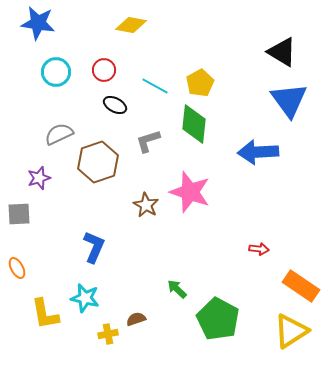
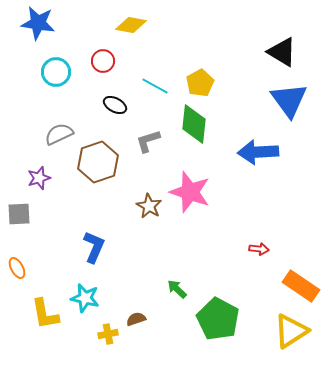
red circle: moved 1 px left, 9 px up
brown star: moved 3 px right, 1 px down
